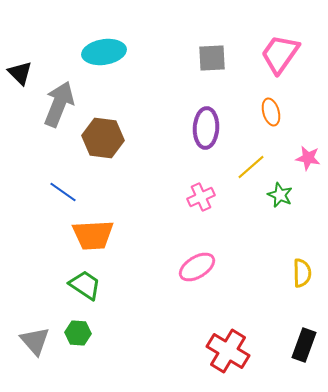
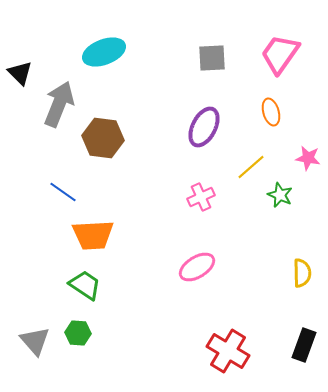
cyan ellipse: rotated 12 degrees counterclockwise
purple ellipse: moved 2 px left, 1 px up; rotated 24 degrees clockwise
